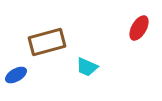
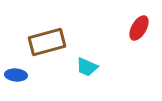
blue ellipse: rotated 35 degrees clockwise
